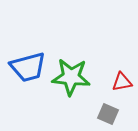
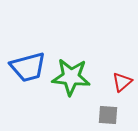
red triangle: rotated 30 degrees counterclockwise
gray square: moved 1 px down; rotated 20 degrees counterclockwise
